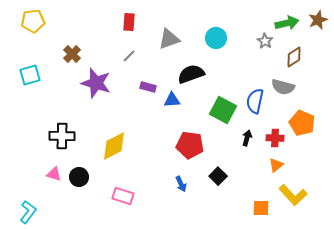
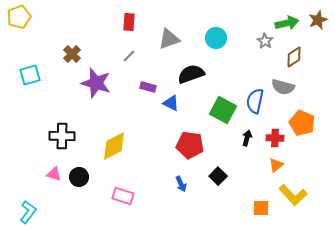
yellow pentagon: moved 14 px left, 4 px up; rotated 15 degrees counterclockwise
blue triangle: moved 1 px left, 3 px down; rotated 30 degrees clockwise
